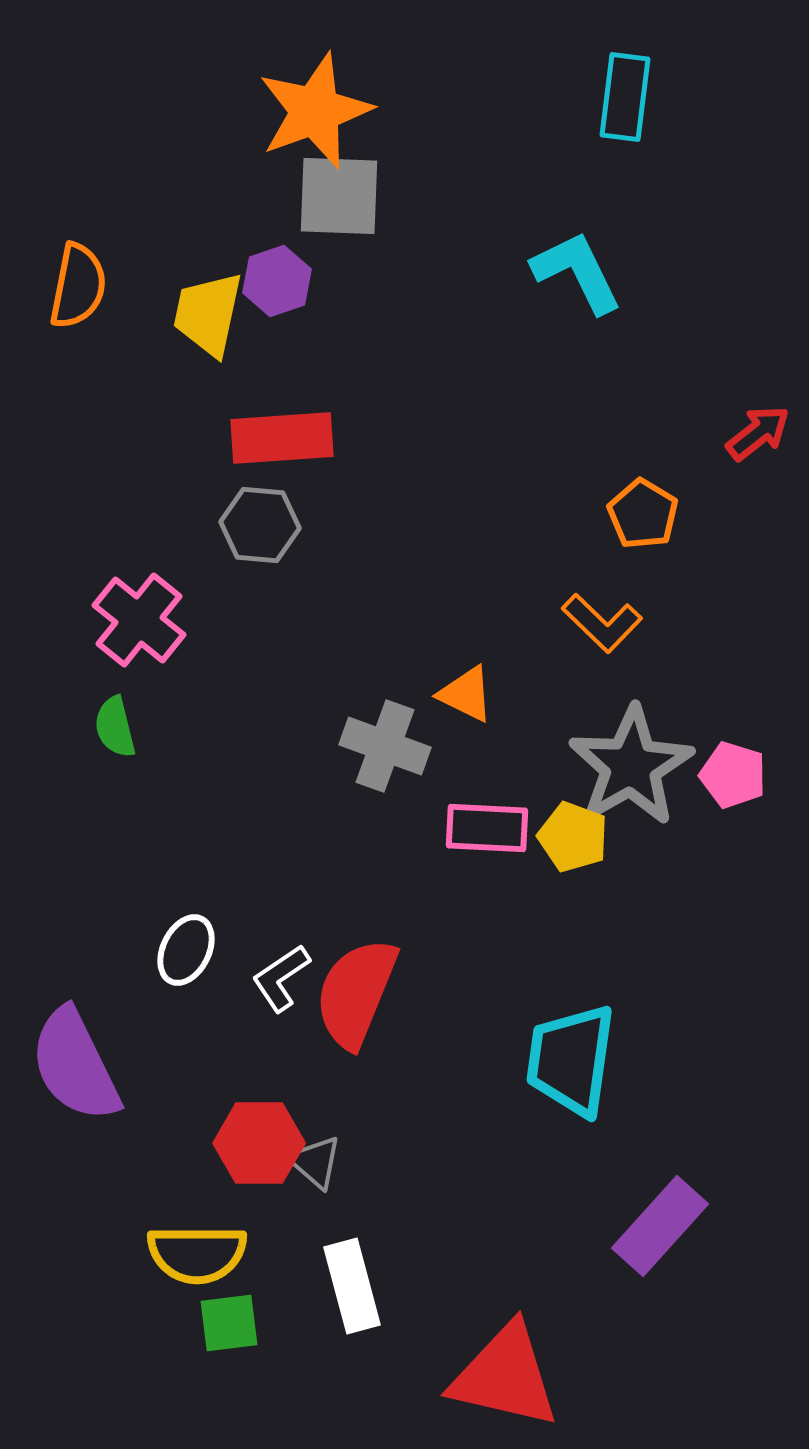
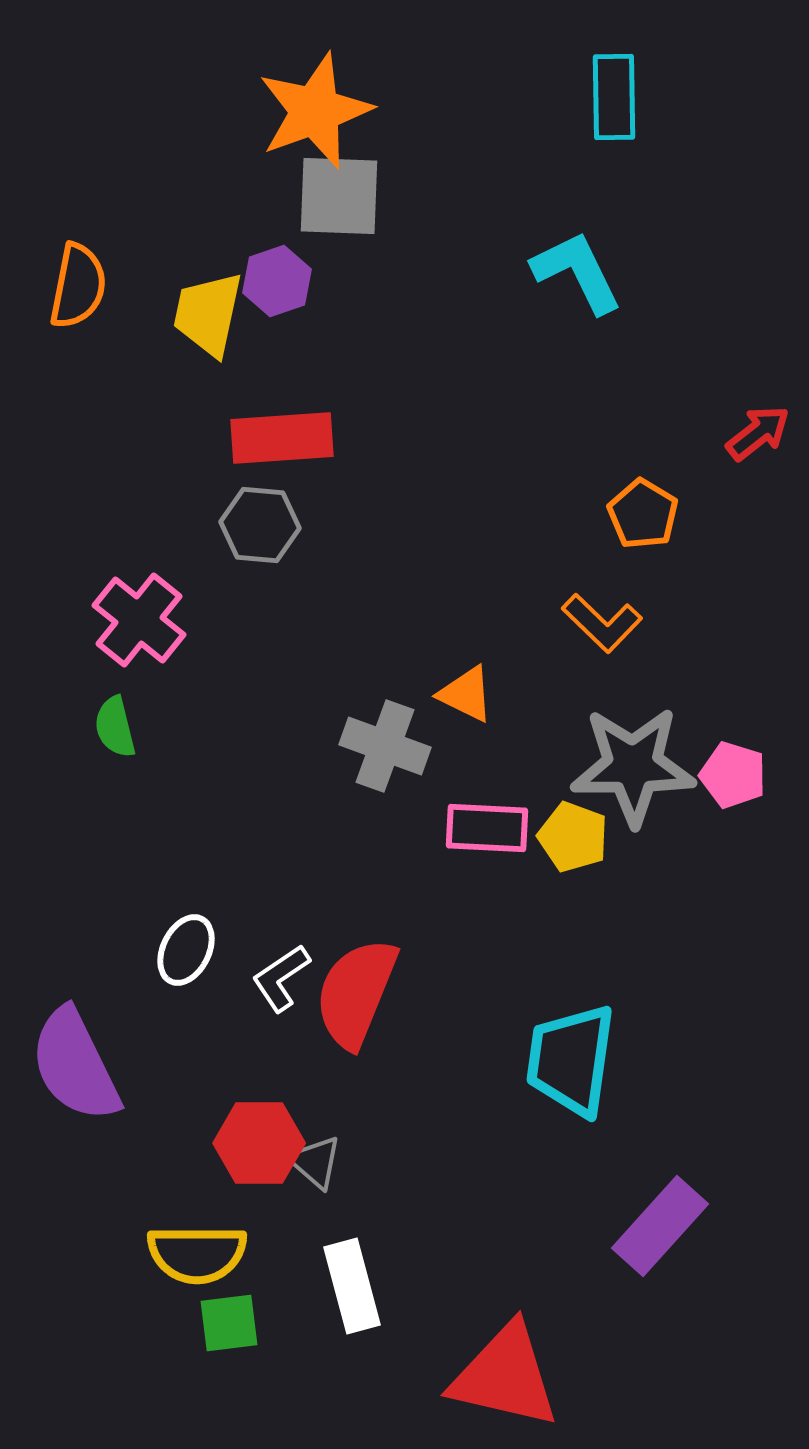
cyan rectangle: moved 11 px left; rotated 8 degrees counterclockwise
gray star: moved 2 px right; rotated 30 degrees clockwise
